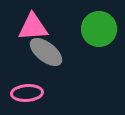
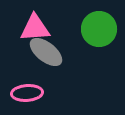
pink triangle: moved 2 px right, 1 px down
